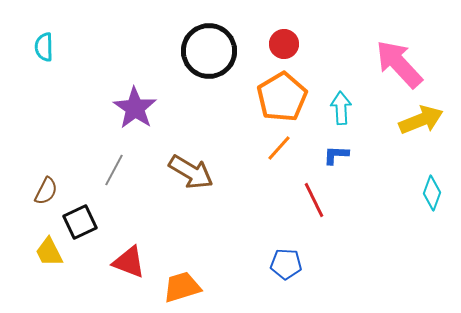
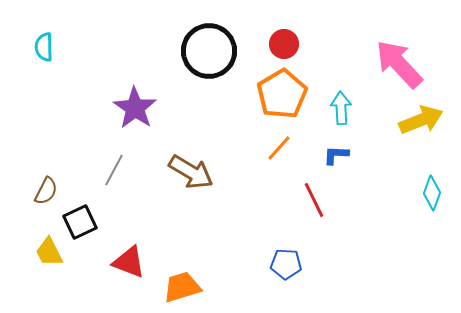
orange pentagon: moved 3 px up
